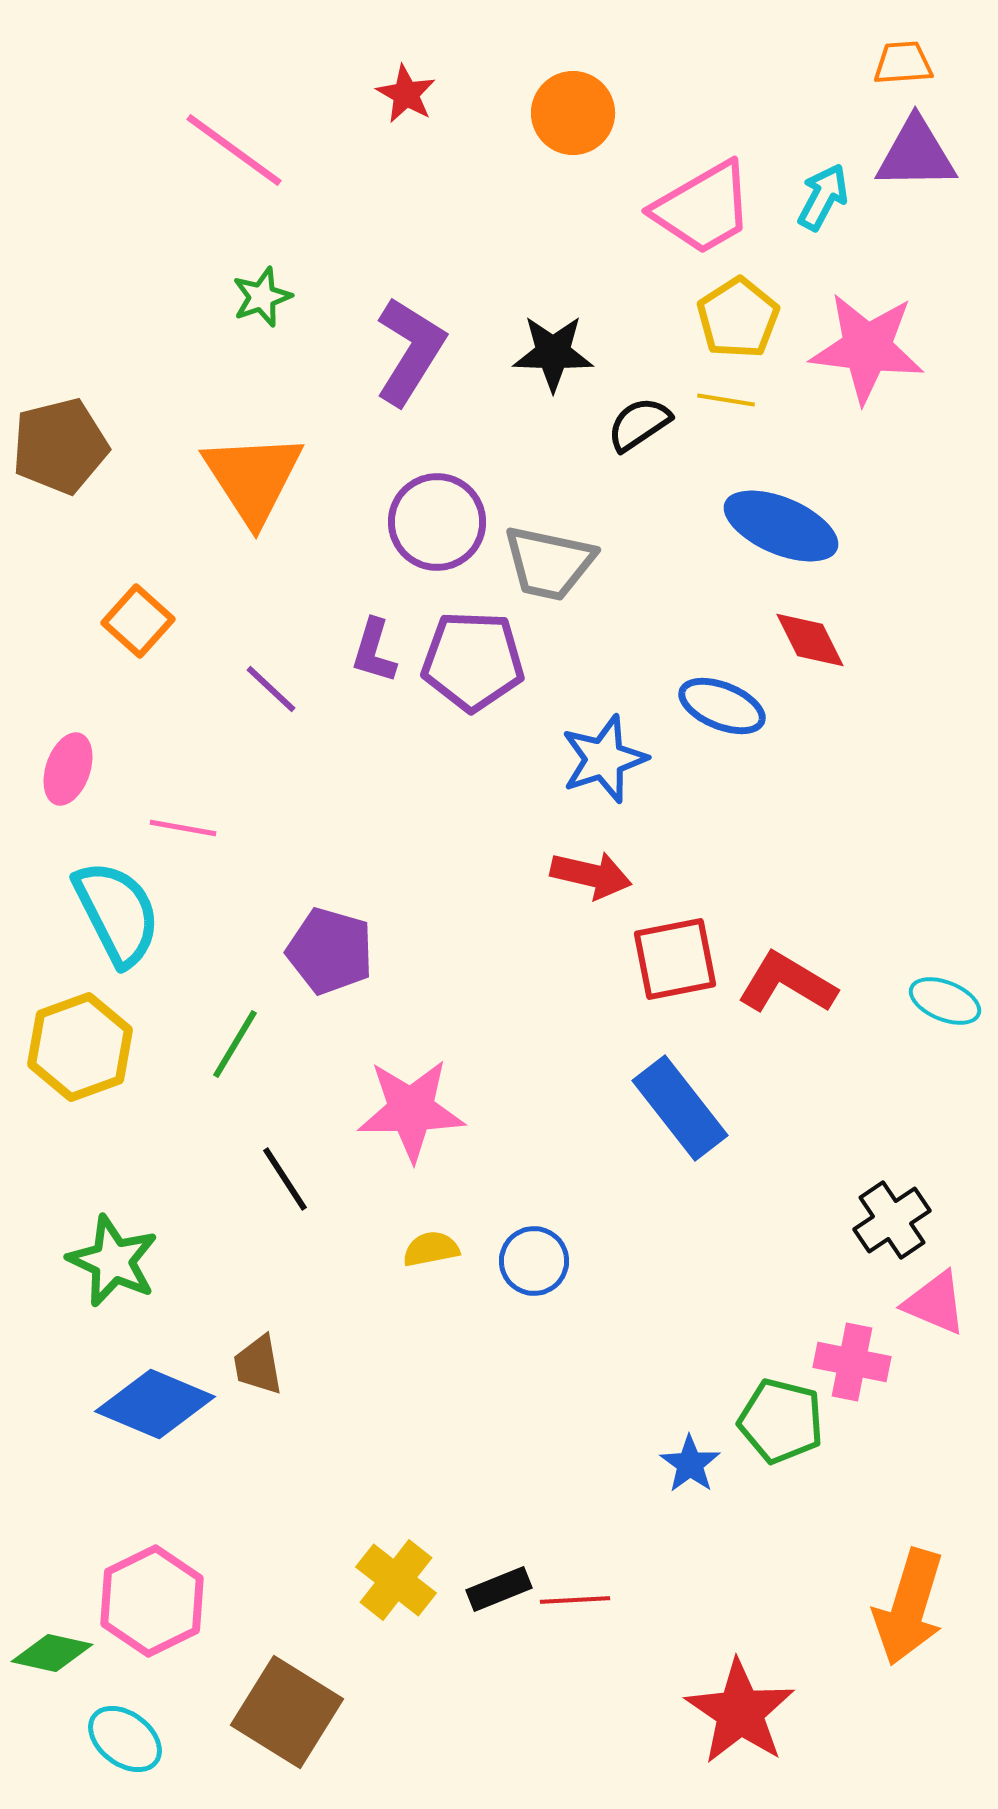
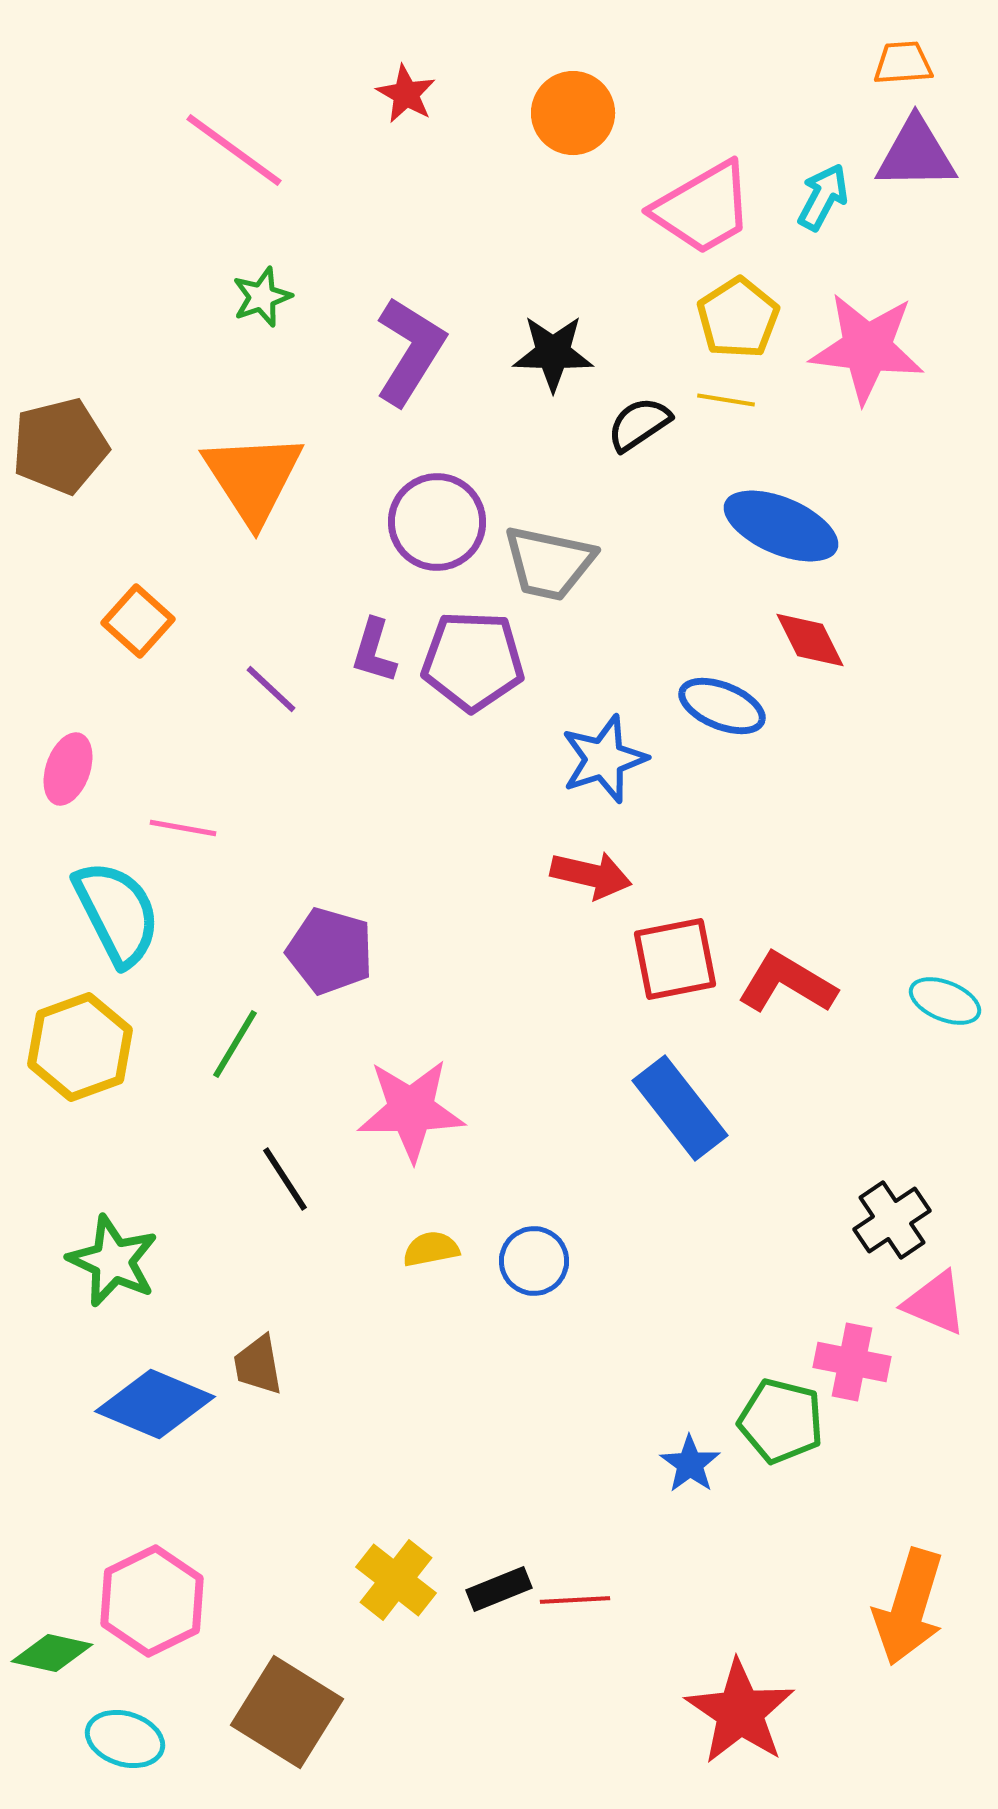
cyan ellipse at (125, 1739): rotated 20 degrees counterclockwise
